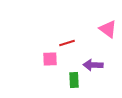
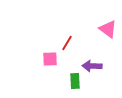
red line: rotated 42 degrees counterclockwise
purple arrow: moved 1 px left, 1 px down
green rectangle: moved 1 px right, 1 px down
